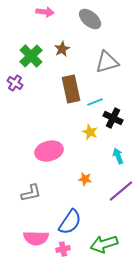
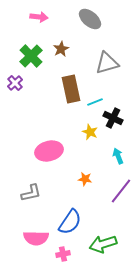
pink arrow: moved 6 px left, 5 px down
brown star: moved 1 px left
gray triangle: moved 1 px down
purple cross: rotated 14 degrees clockwise
purple line: rotated 12 degrees counterclockwise
green arrow: moved 1 px left
pink cross: moved 5 px down
